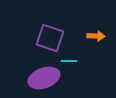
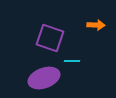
orange arrow: moved 11 px up
cyan line: moved 3 px right
